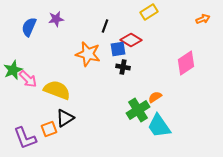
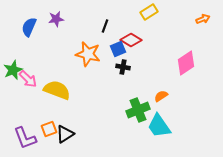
blue square: rotated 14 degrees counterclockwise
orange semicircle: moved 6 px right, 1 px up
green cross: rotated 10 degrees clockwise
black triangle: moved 16 px down
